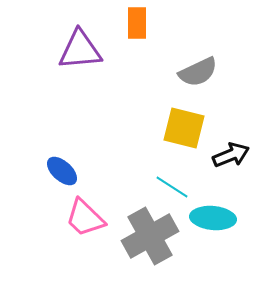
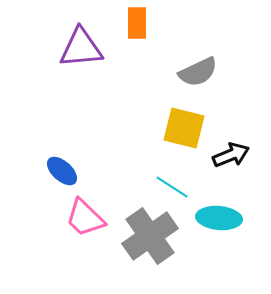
purple triangle: moved 1 px right, 2 px up
cyan ellipse: moved 6 px right
gray cross: rotated 6 degrees counterclockwise
